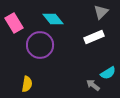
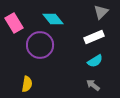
cyan semicircle: moved 13 px left, 12 px up
